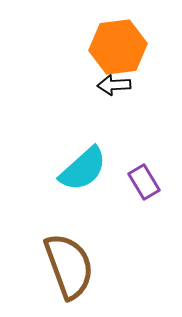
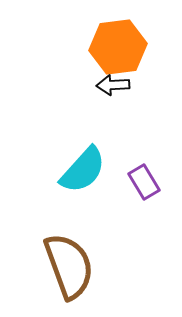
black arrow: moved 1 px left
cyan semicircle: moved 1 px down; rotated 6 degrees counterclockwise
